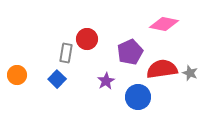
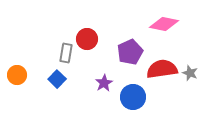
purple star: moved 2 px left, 2 px down
blue circle: moved 5 px left
